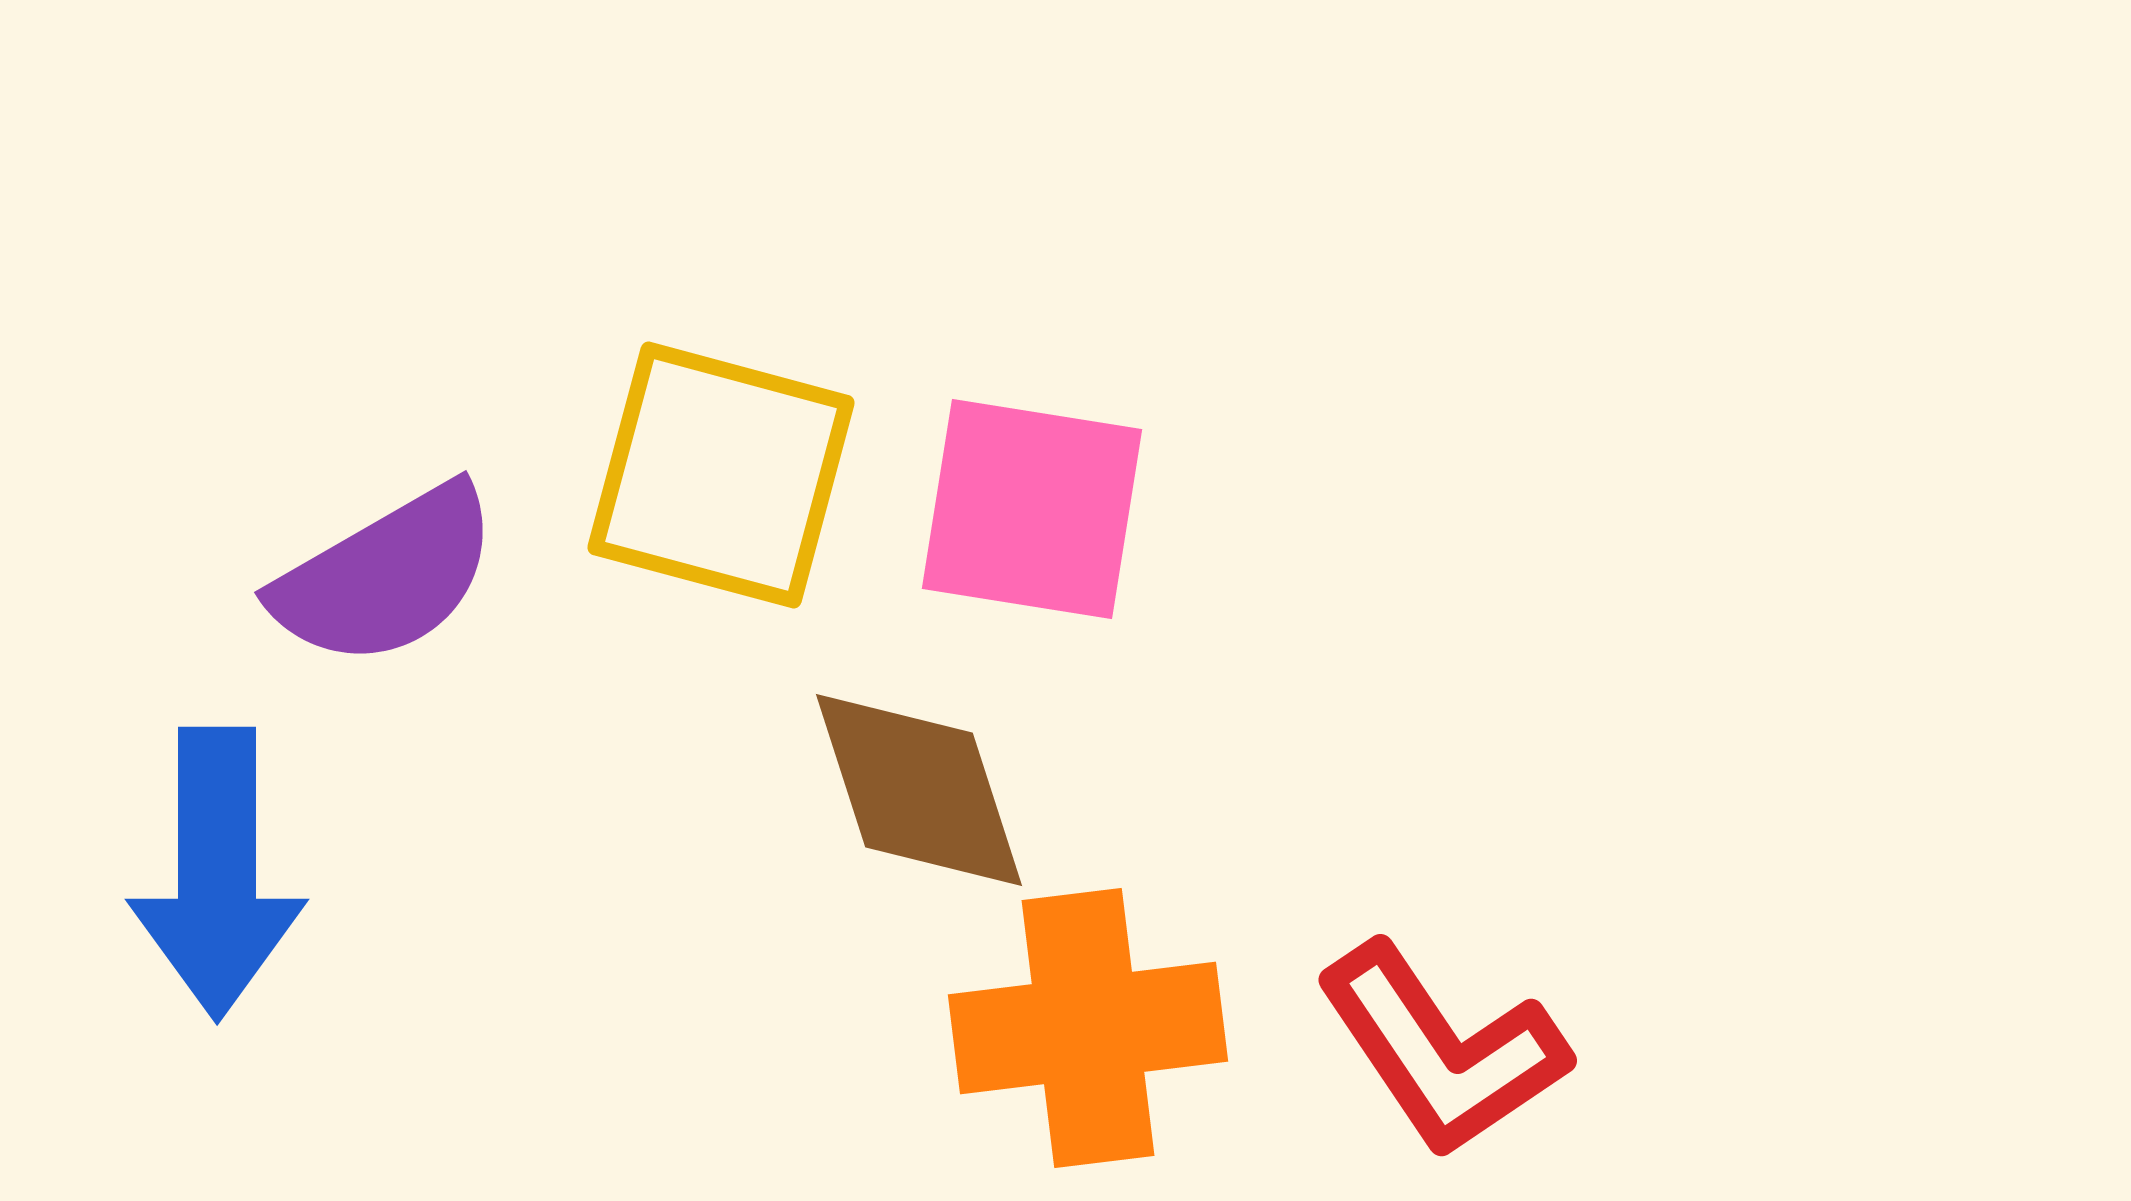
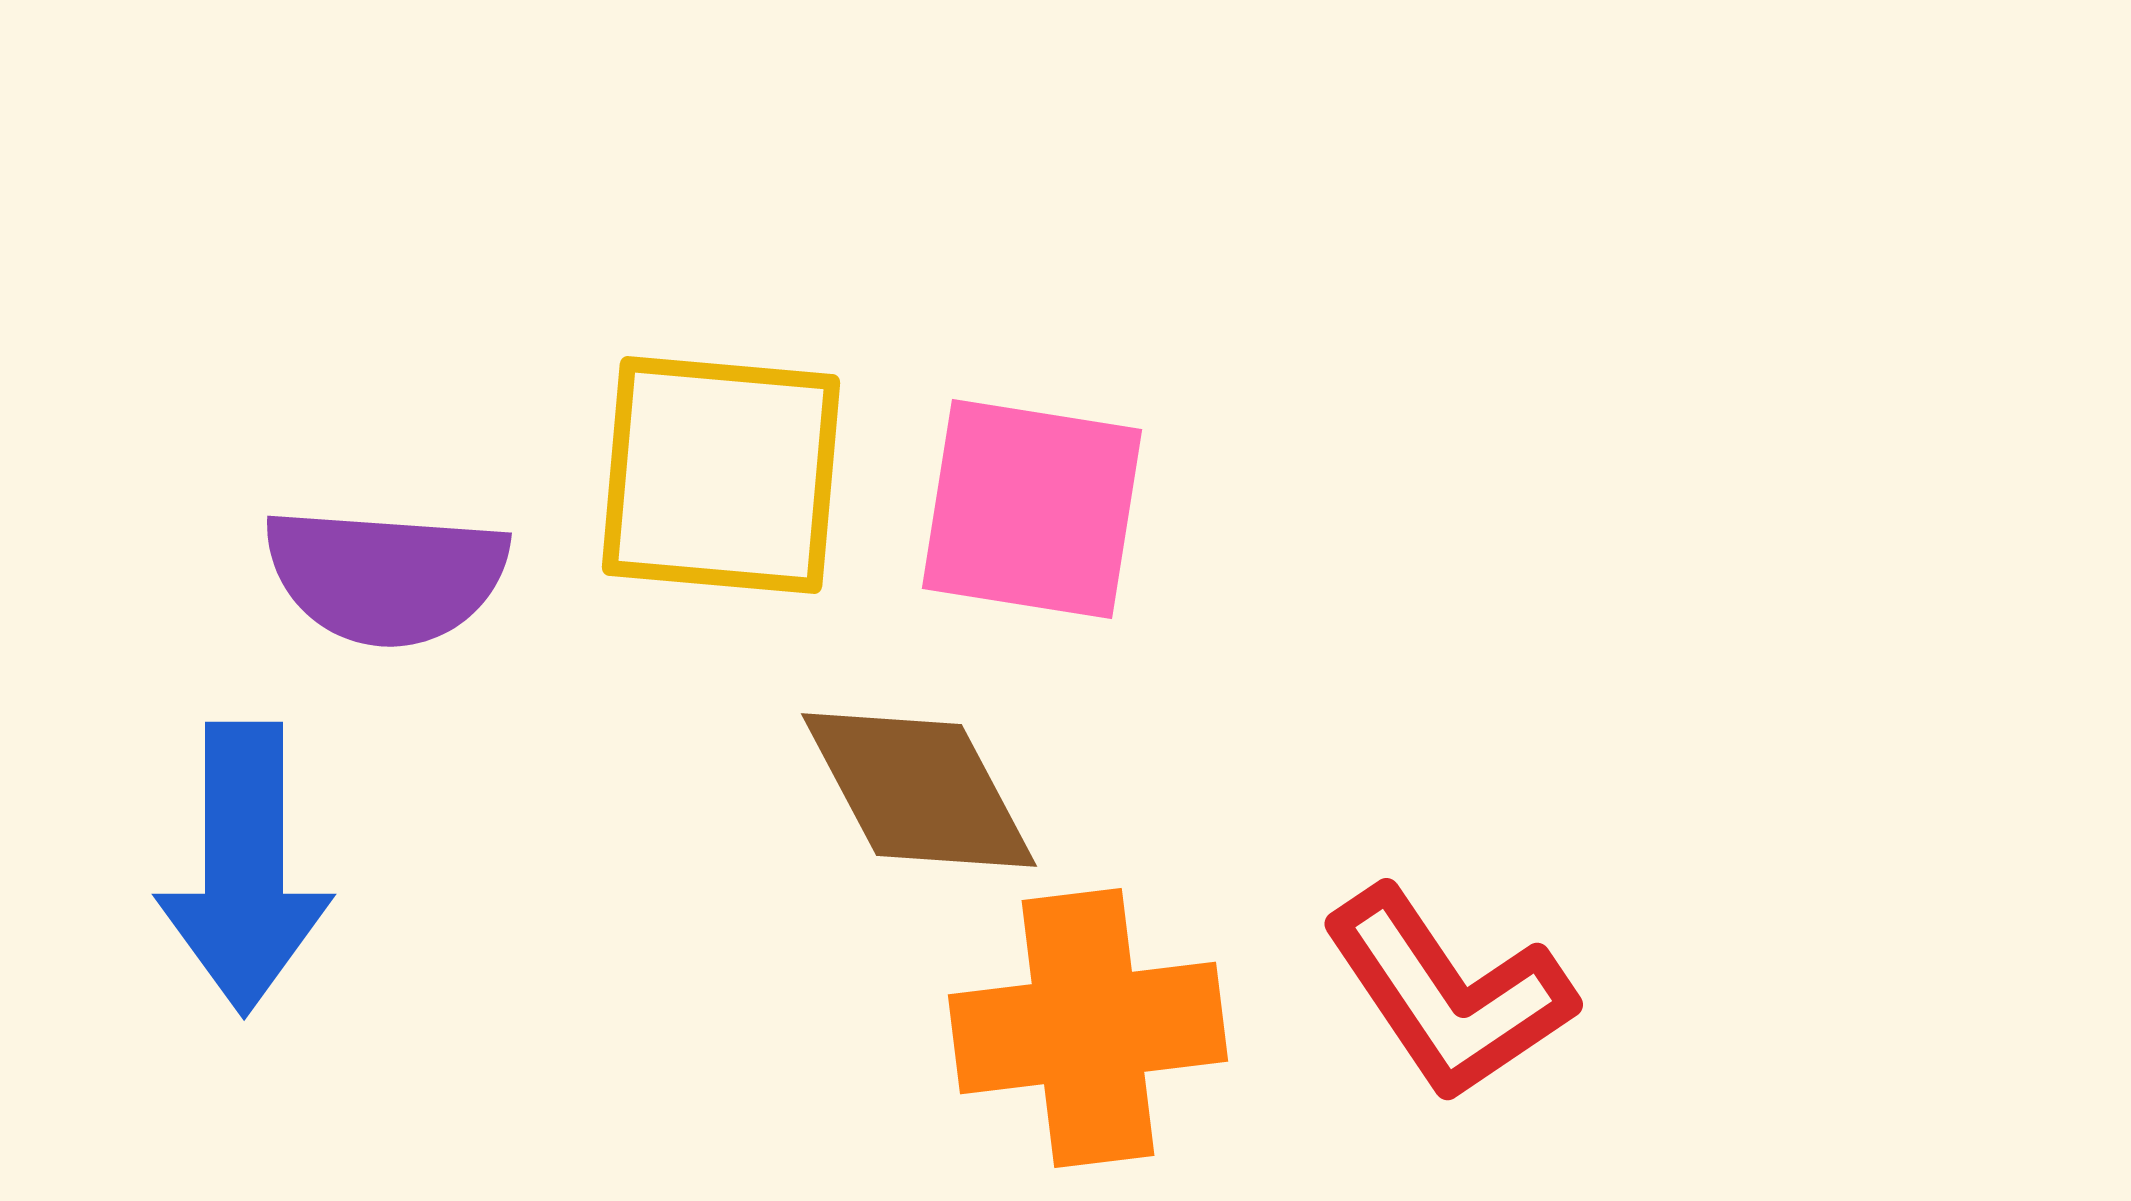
yellow square: rotated 10 degrees counterclockwise
purple semicircle: rotated 34 degrees clockwise
brown diamond: rotated 10 degrees counterclockwise
blue arrow: moved 27 px right, 5 px up
red L-shape: moved 6 px right, 56 px up
